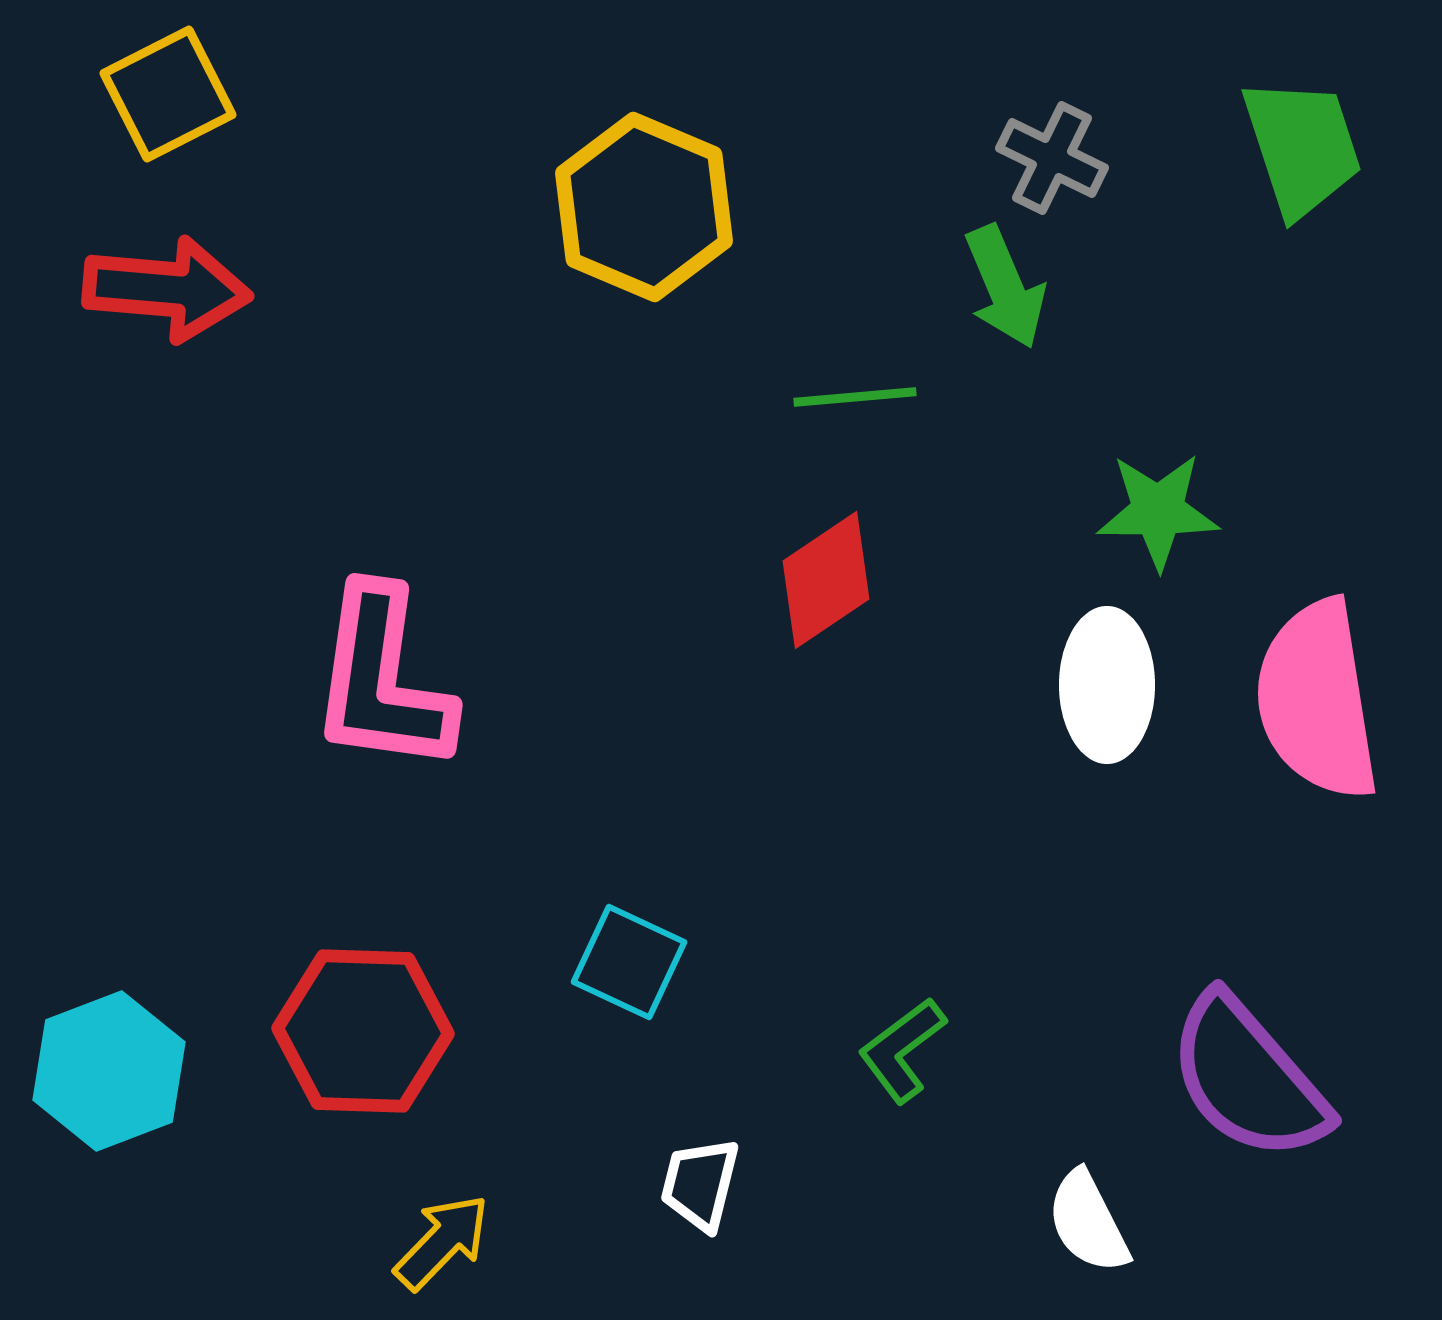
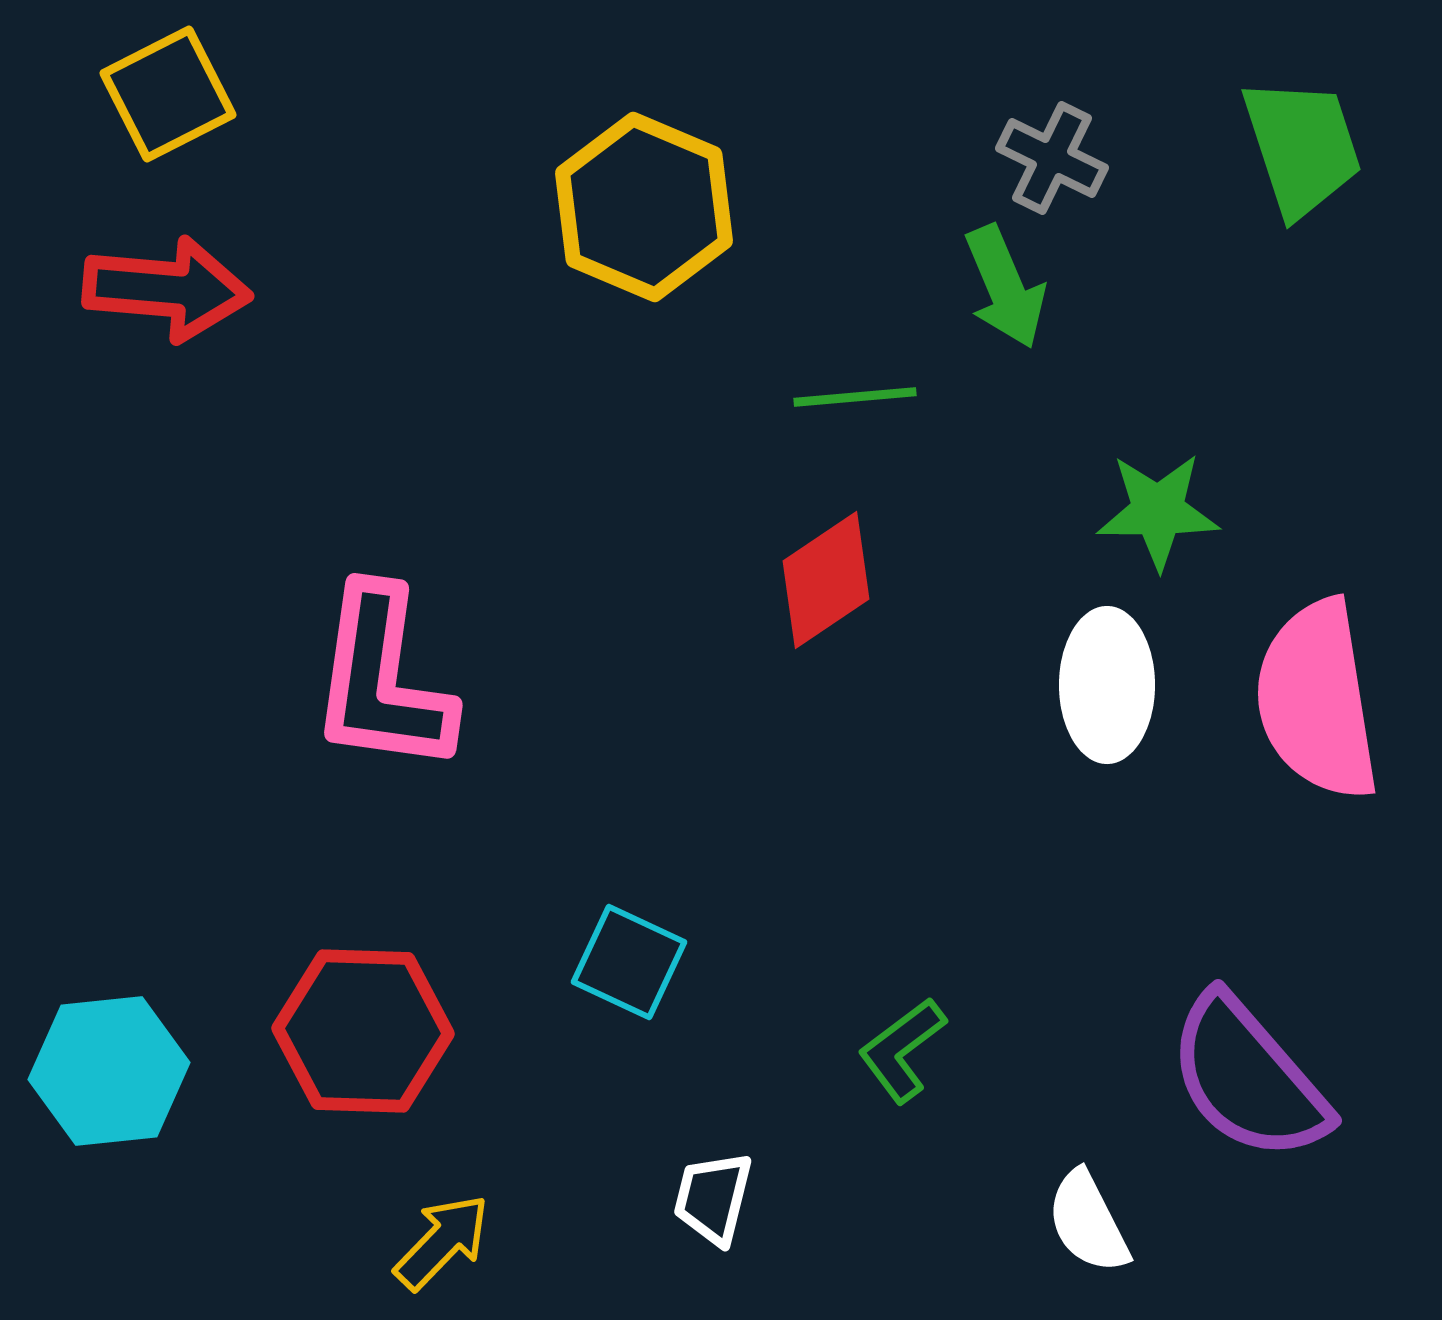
cyan hexagon: rotated 15 degrees clockwise
white trapezoid: moved 13 px right, 14 px down
